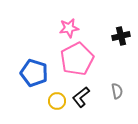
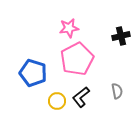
blue pentagon: moved 1 px left
